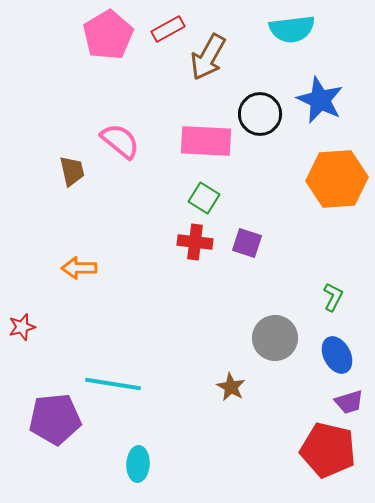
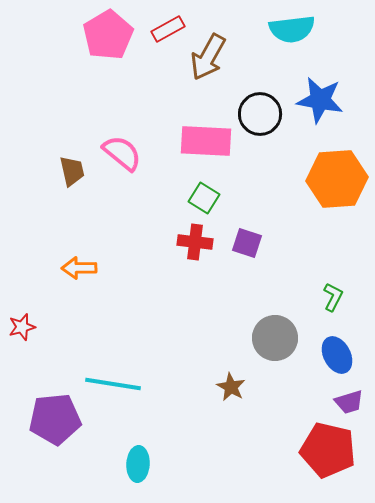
blue star: rotated 15 degrees counterclockwise
pink semicircle: moved 2 px right, 12 px down
